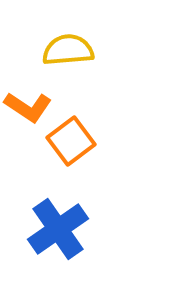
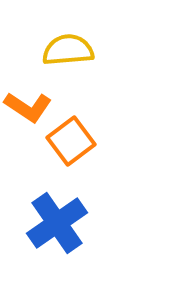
blue cross: moved 1 px left, 6 px up
